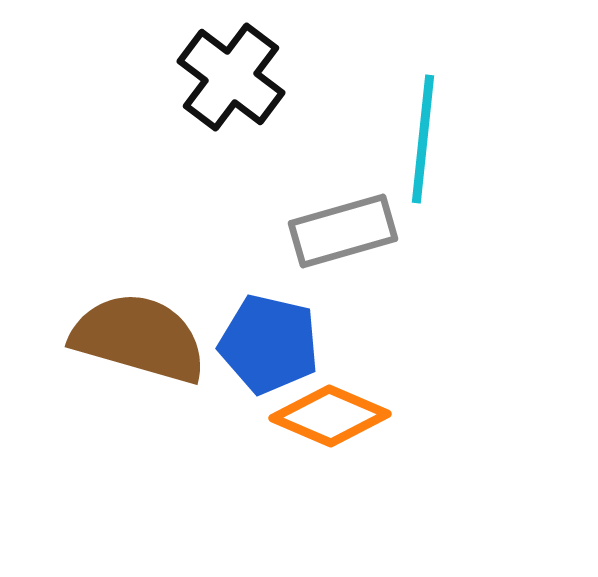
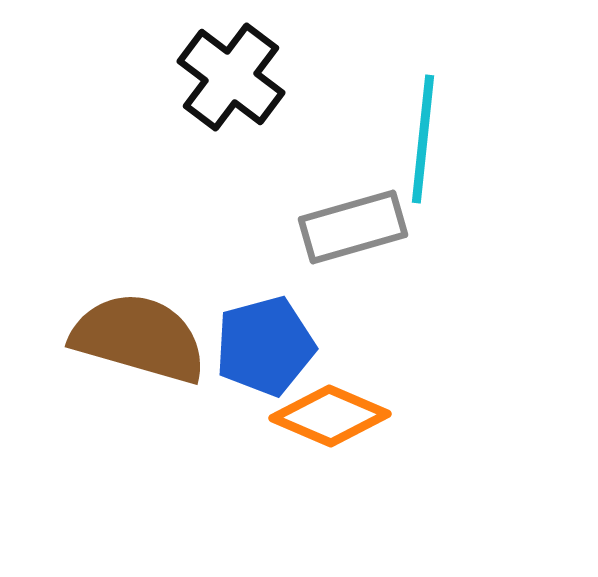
gray rectangle: moved 10 px right, 4 px up
blue pentagon: moved 4 px left, 2 px down; rotated 28 degrees counterclockwise
